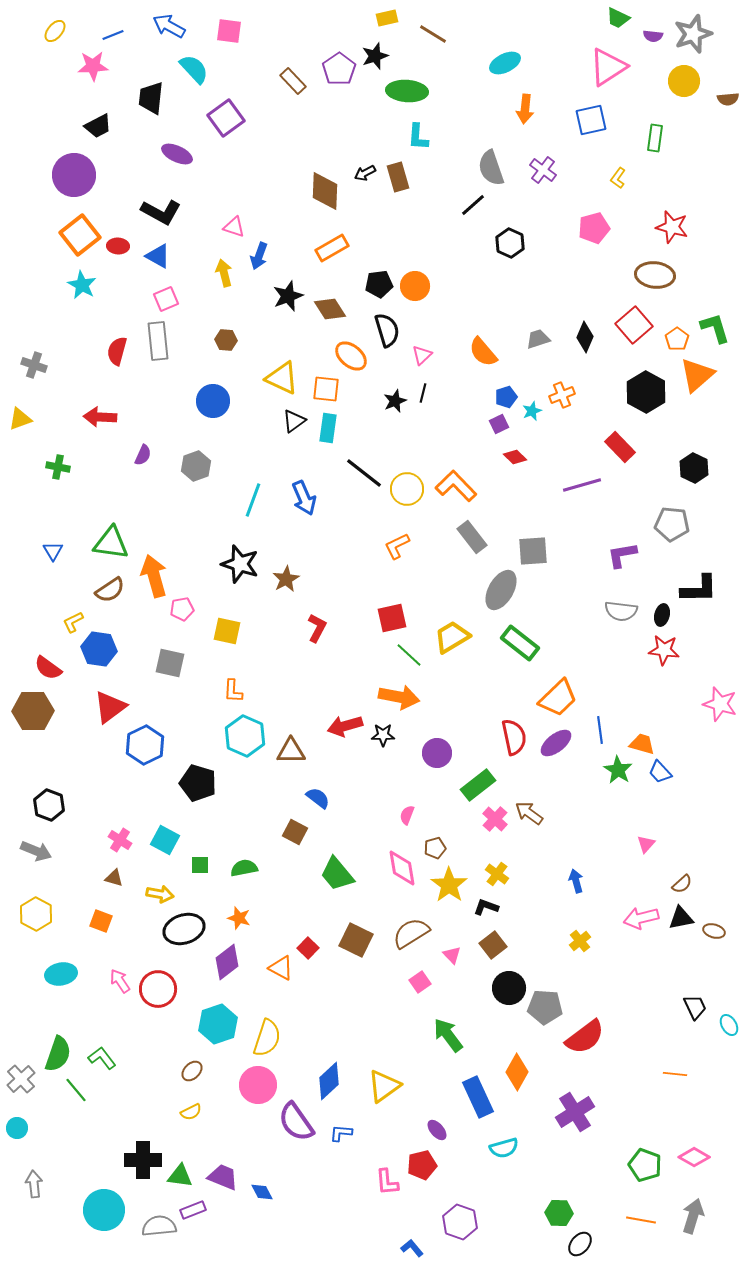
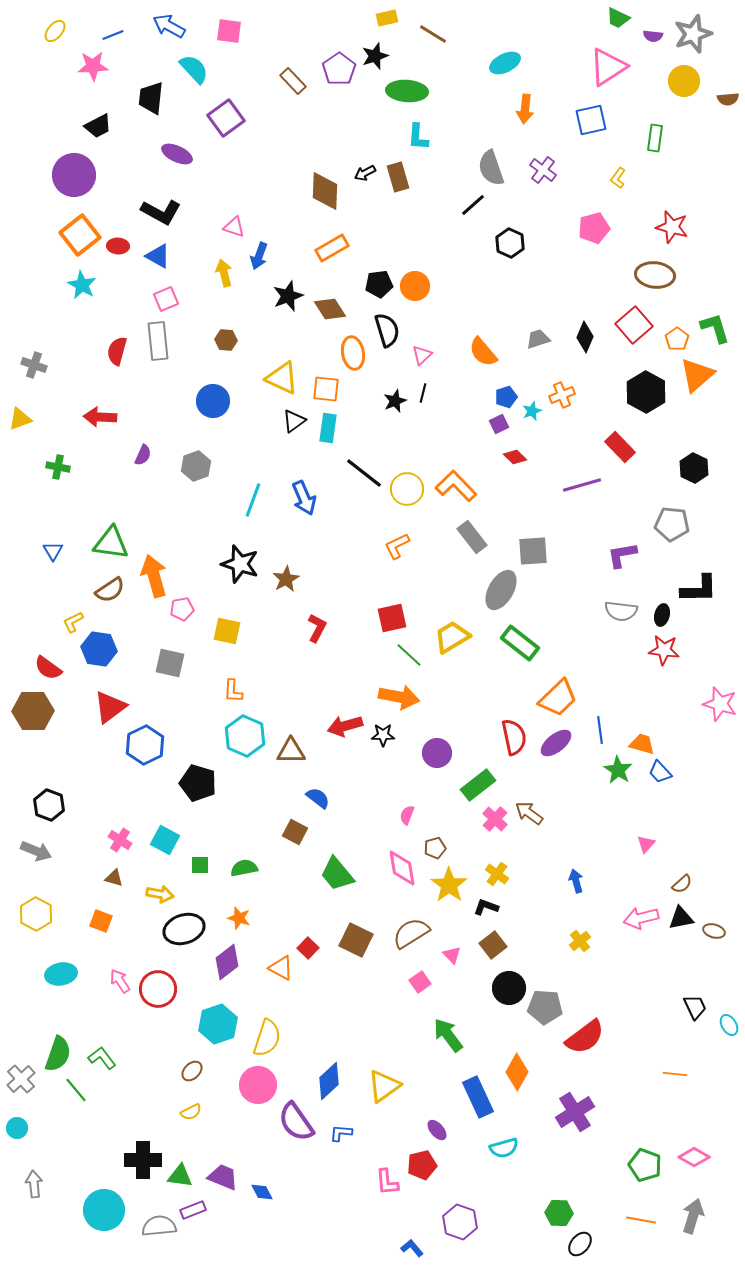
orange ellipse at (351, 356): moved 2 px right, 3 px up; rotated 40 degrees clockwise
